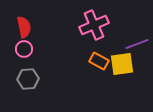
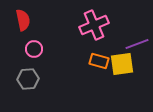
red semicircle: moved 1 px left, 7 px up
pink circle: moved 10 px right
orange rectangle: rotated 12 degrees counterclockwise
